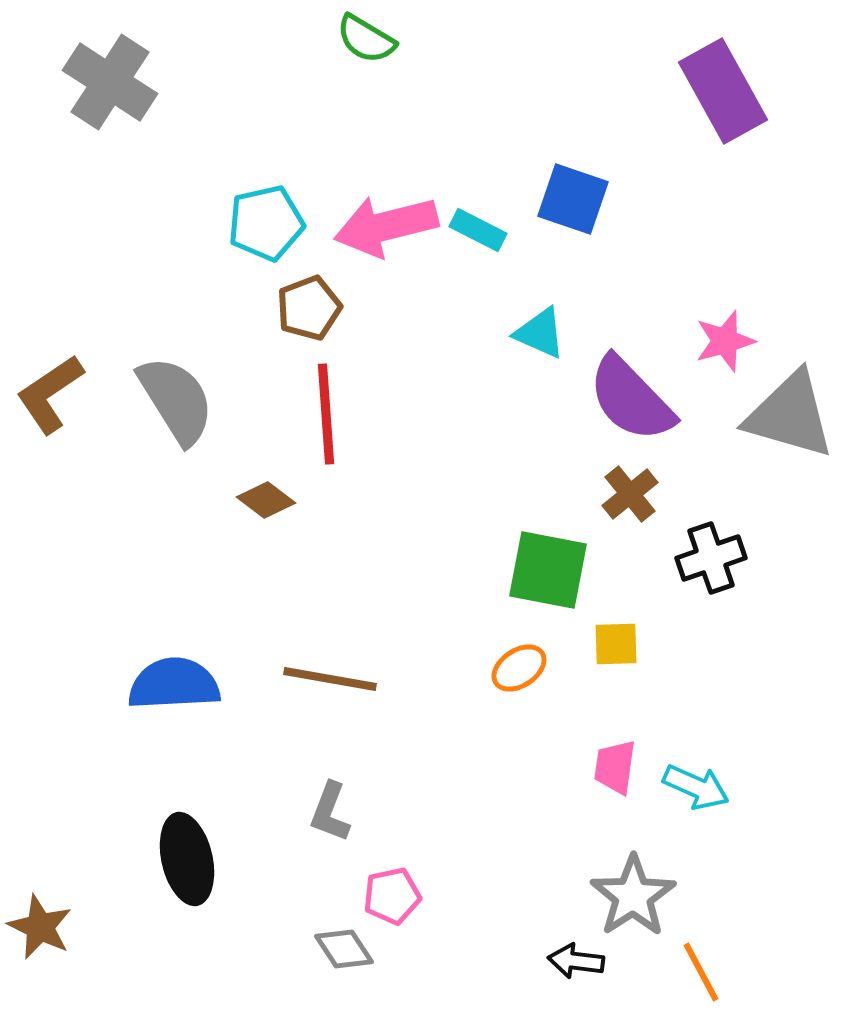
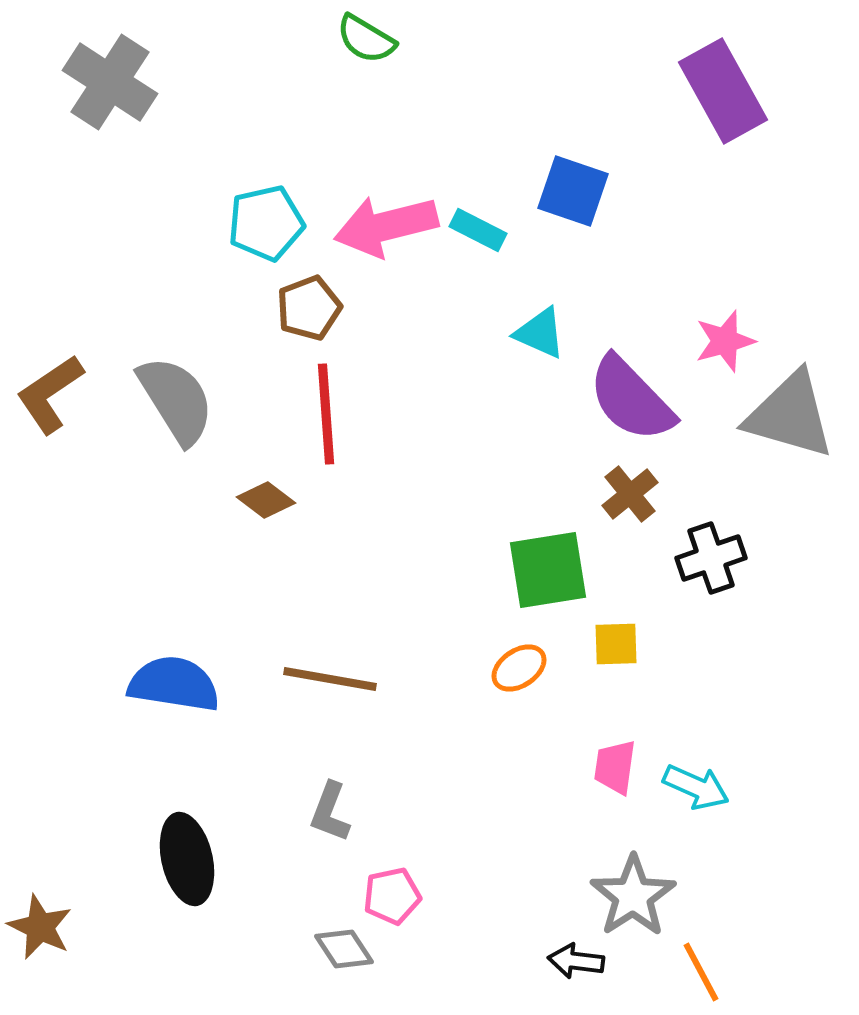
blue square: moved 8 px up
green square: rotated 20 degrees counterclockwise
blue semicircle: rotated 12 degrees clockwise
